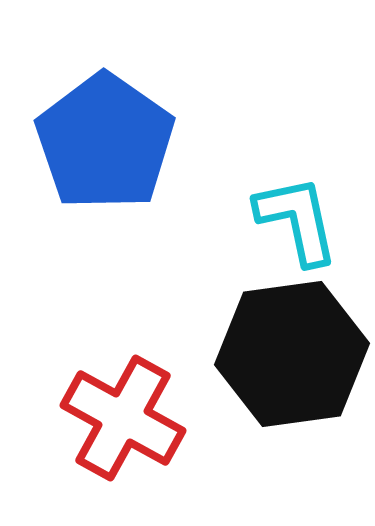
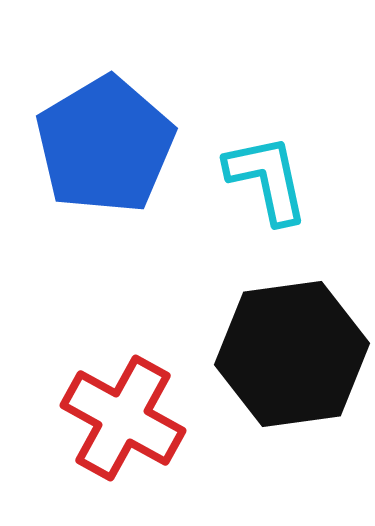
blue pentagon: moved 3 px down; rotated 6 degrees clockwise
cyan L-shape: moved 30 px left, 41 px up
